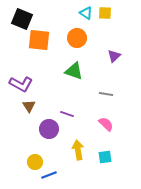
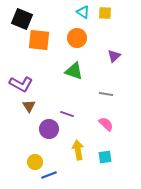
cyan triangle: moved 3 px left, 1 px up
